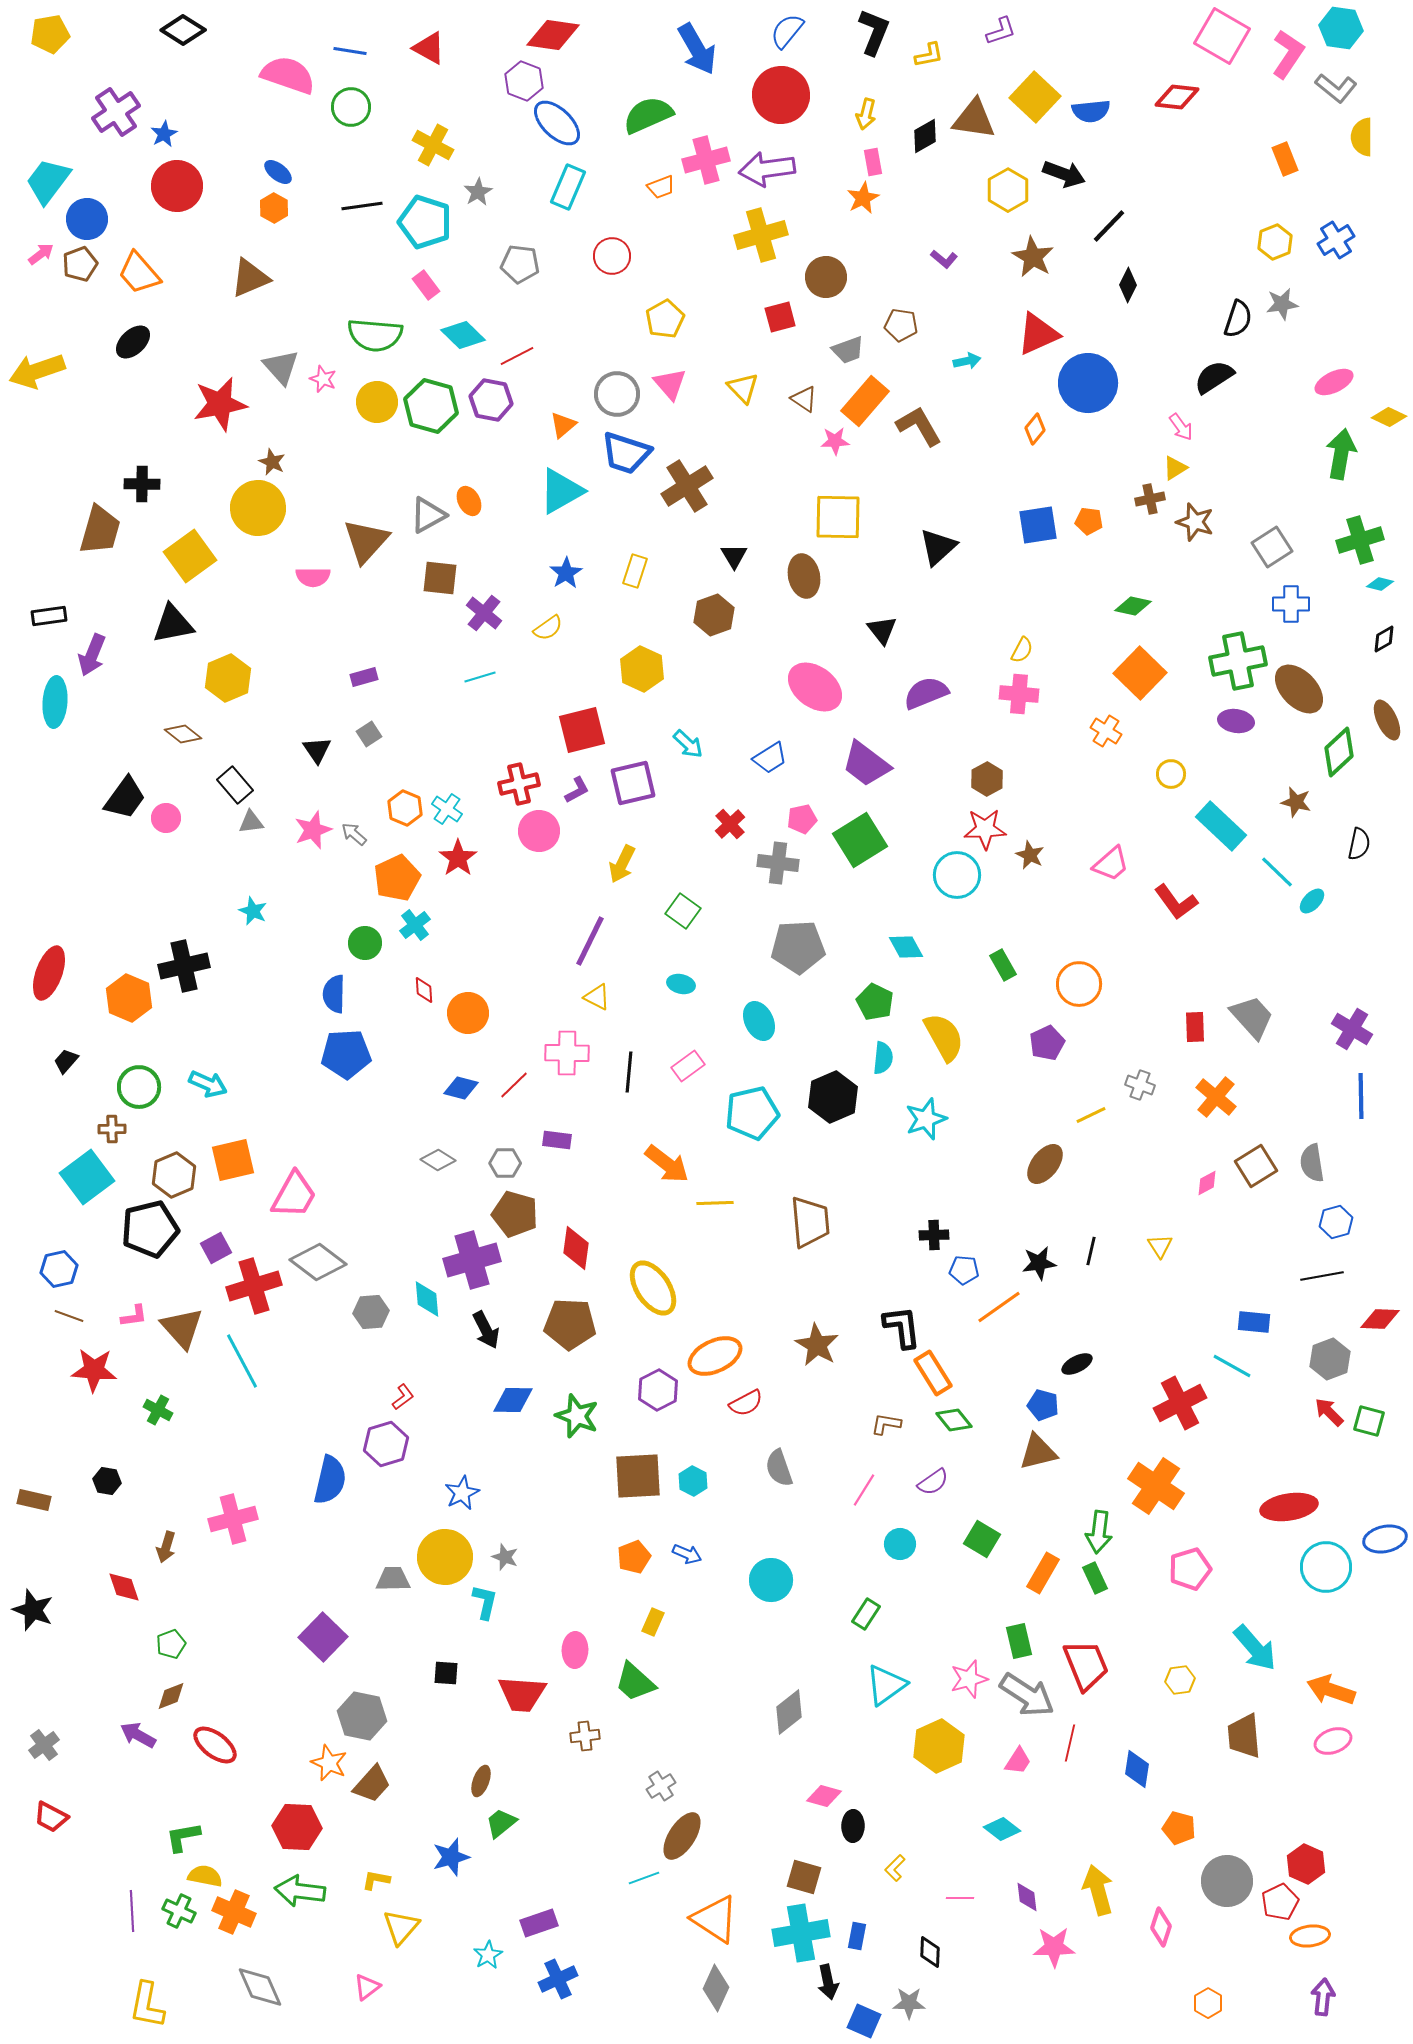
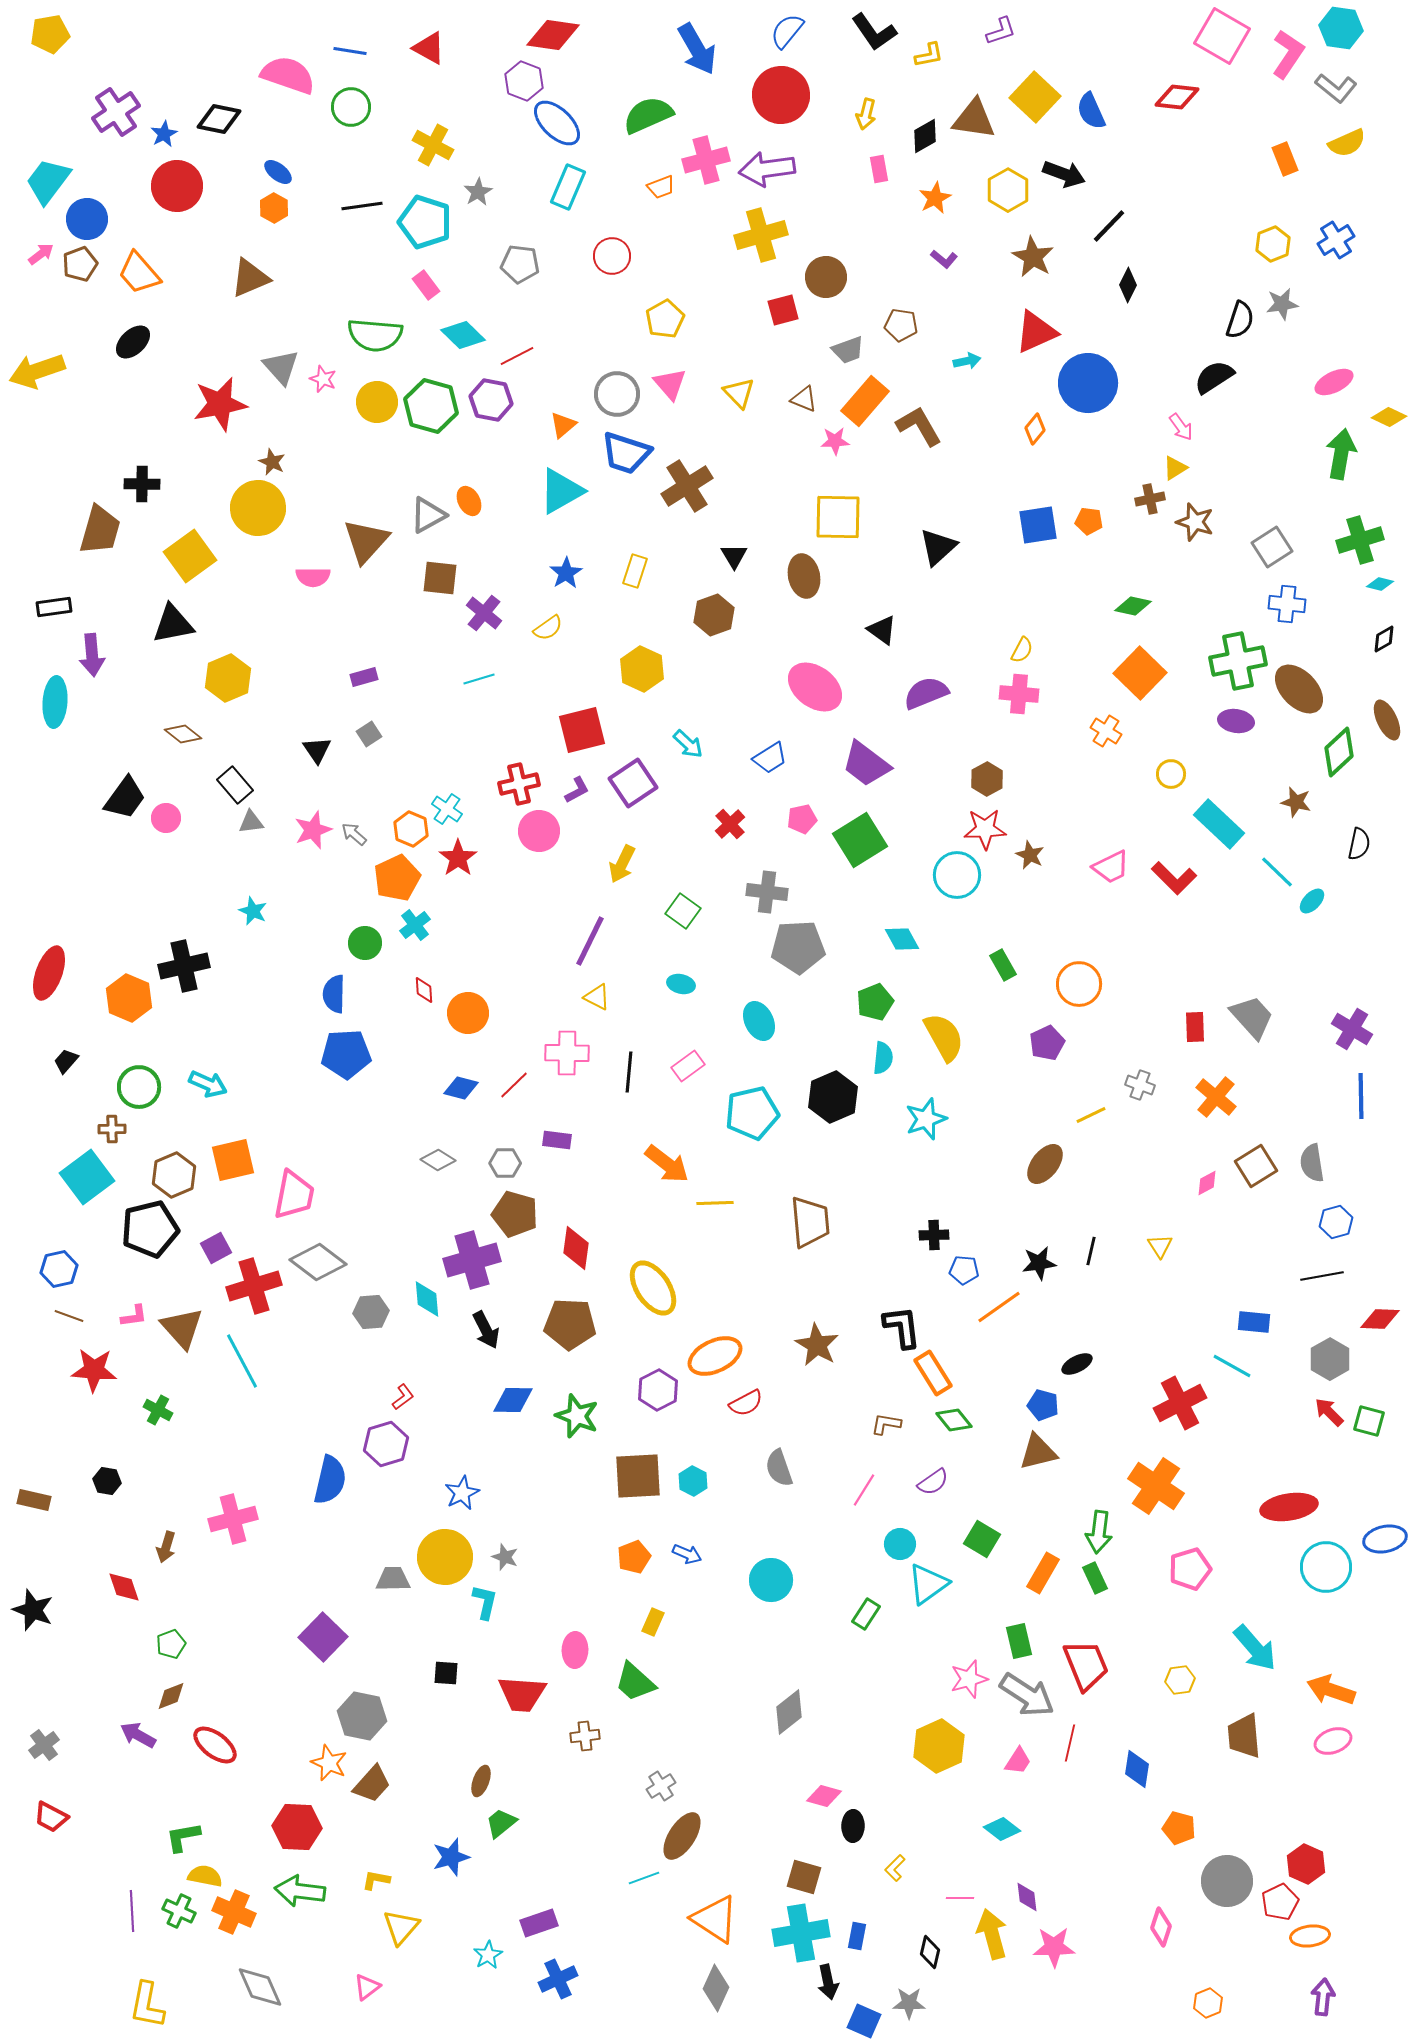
black diamond at (183, 30): moved 36 px right, 89 px down; rotated 21 degrees counterclockwise
black L-shape at (874, 32): rotated 123 degrees clockwise
blue semicircle at (1091, 111): rotated 72 degrees clockwise
yellow semicircle at (1362, 137): moved 15 px left, 6 px down; rotated 114 degrees counterclockwise
pink rectangle at (873, 162): moved 6 px right, 7 px down
orange star at (863, 198): moved 72 px right
yellow hexagon at (1275, 242): moved 2 px left, 2 px down
red square at (780, 317): moved 3 px right, 7 px up
black semicircle at (1238, 319): moved 2 px right, 1 px down
red triangle at (1038, 334): moved 2 px left, 2 px up
yellow triangle at (743, 388): moved 4 px left, 5 px down
brown triangle at (804, 399): rotated 12 degrees counterclockwise
blue cross at (1291, 604): moved 4 px left; rotated 6 degrees clockwise
black rectangle at (49, 616): moved 5 px right, 9 px up
black triangle at (882, 630): rotated 16 degrees counterclockwise
purple arrow at (92, 655): rotated 27 degrees counterclockwise
cyan line at (480, 677): moved 1 px left, 2 px down
purple square at (633, 783): rotated 21 degrees counterclockwise
orange hexagon at (405, 808): moved 6 px right, 21 px down
cyan rectangle at (1221, 826): moved 2 px left, 2 px up
gray cross at (778, 863): moved 11 px left, 29 px down
pink trapezoid at (1111, 864): moved 3 px down; rotated 15 degrees clockwise
red L-shape at (1176, 902): moved 2 px left, 24 px up; rotated 9 degrees counterclockwise
cyan diamond at (906, 947): moved 4 px left, 8 px up
green pentagon at (875, 1002): rotated 24 degrees clockwise
pink trapezoid at (294, 1195): rotated 18 degrees counterclockwise
gray hexagon at (1330, 1359): rotated 9 degrees counterclockwise
cyan triangle at (886, 1685): moved 42 px right, 101 px up
yellow arrow at (1098, 1890): moved 106 px left, 44 px down
black diamond at (930, 1952): rotated 12 degrees clockwise
orange hexagon at (1208, 2003): rotated 8 degrees clockwise
